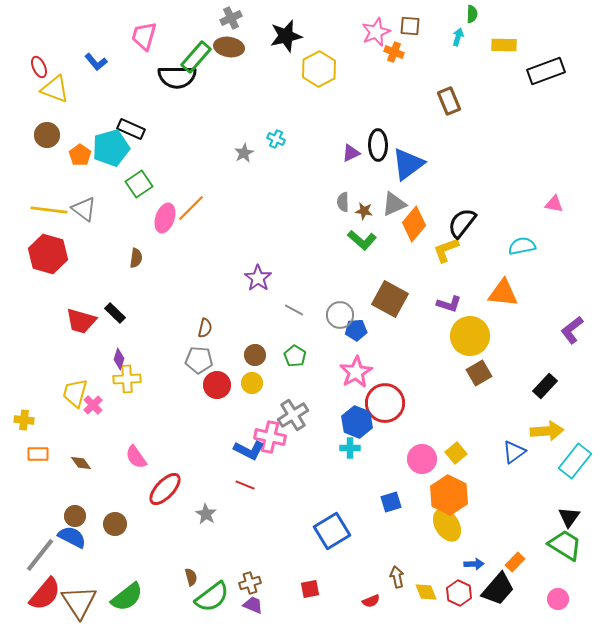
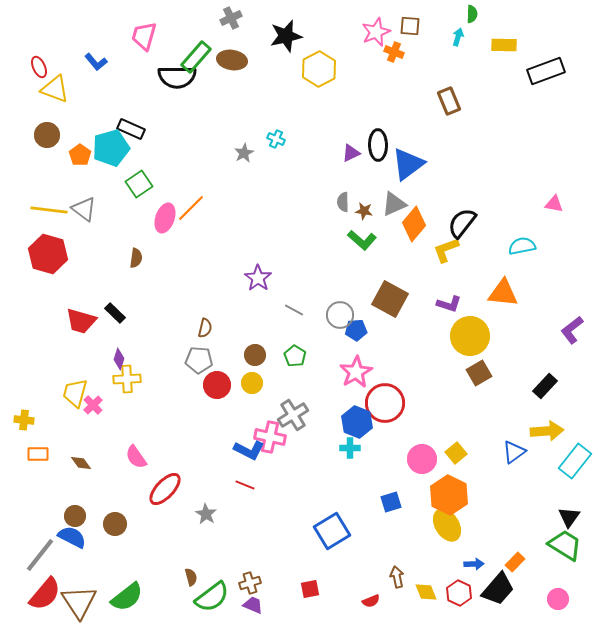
brown ellipse at (229, 47): moved 3 px right, 13 px down
